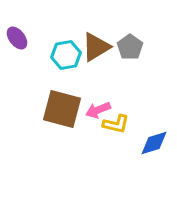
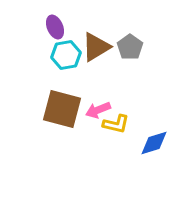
purple ellipse: moved 38 px right, 11 px up; rotated 15 degrees clockwise
